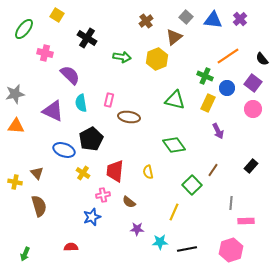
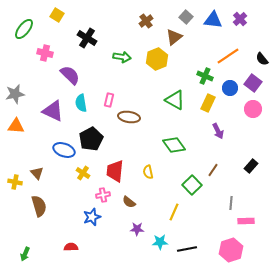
blue circle at (227, 88): moved 3 px right
green triangle at (175, 100): rotated 15 degrees clockwise
